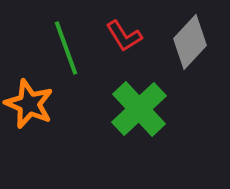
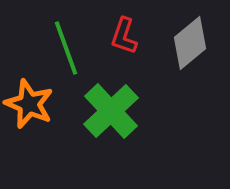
red L-shape: rotated 51 degrees clockwise
gray diamond: moved 1 px down; rotated 8 degrees clockwise
green cross: moved 28 px left, 2 px down
